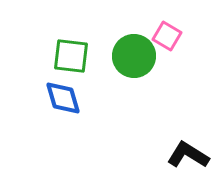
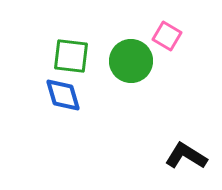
green circle: moved 3 px left, 5 px down
blue diamond: moved 3 px up
black L-shape: moved 2 px left, 1 px down
